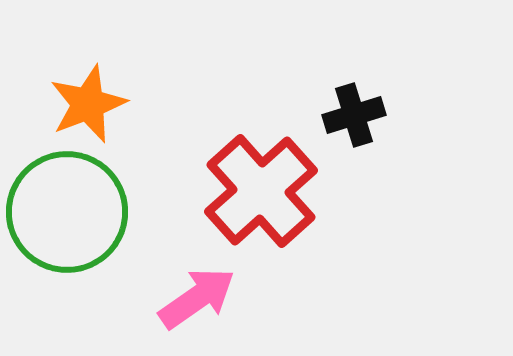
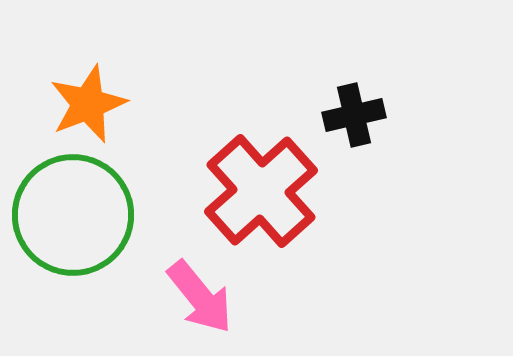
black cross: rotated 4 degrees clockwise
green circle: moved 6 px right, 3 px down
pink arrow: moved 3 px right, 1 px up; rotated 86 degrees clockwise
